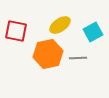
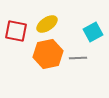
yellow ellipse: moved 13 px left, 1 px up
